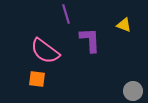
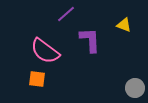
purple line: rotated 66 degrees clockwise
gray circle: moved 2 px right, 3 px up
